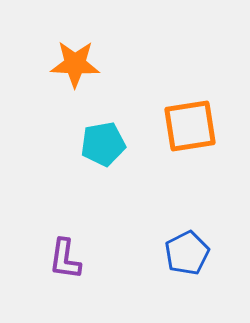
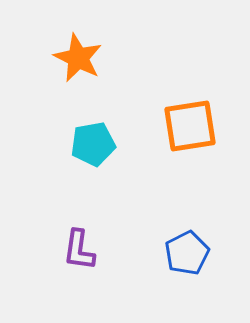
orange star: moved 3 px right, 6 px up; rotated 24 degrees clockwise
cyan pentagon: moved 10 px left
purple L-shape: moved 14 px right, 9 px up
